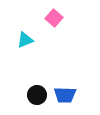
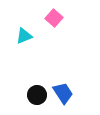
cyan triangle: moved 1 px left, 4 px up
blue trapezoid: moved 2 px left, 2 px up; rotated 125 degrees counterclockwise
